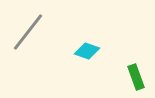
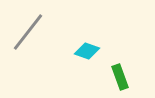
green rectangle: moved 16 px left
